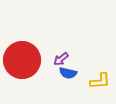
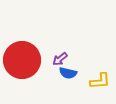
purple arrow: moved 1 px left
